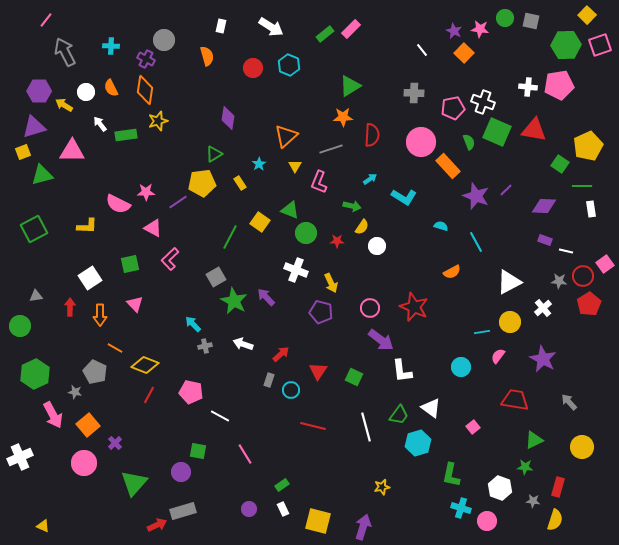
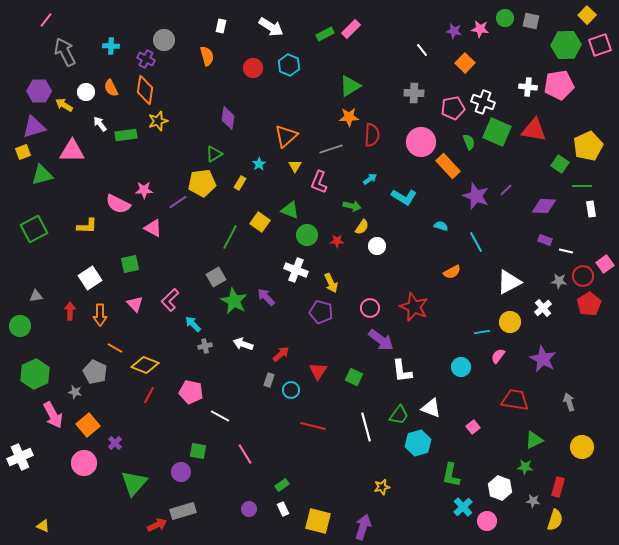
purple star at (454, 31): rotated 14 degrees counterclockwise
green rectangle at (325, 34): rotated 12 degrees clockwise
orange square at (464, 53): moved 1 px right, 10 px down
orange star at (343, 117): moved 6 px right
yellow rectangle at (240, 183): rotated 64 degrees clockwise
pink star at (146, 192): moved 2 px left, 2 px up
green circle at (306, 233): moved 1 px right, 2 px down
pink L-shape at (170, 259): moved 41 px down
red arrow at (70, 307): moved 4 px down
gray arrow at (569, 402): rotated 24 degrees clockwise
white triangle at (431, 408): rotated 15 degrees counterclockwise
cyan cross at (461, 508): moved 2 px right, 1 px up; rotated 30 degrees clockwise
